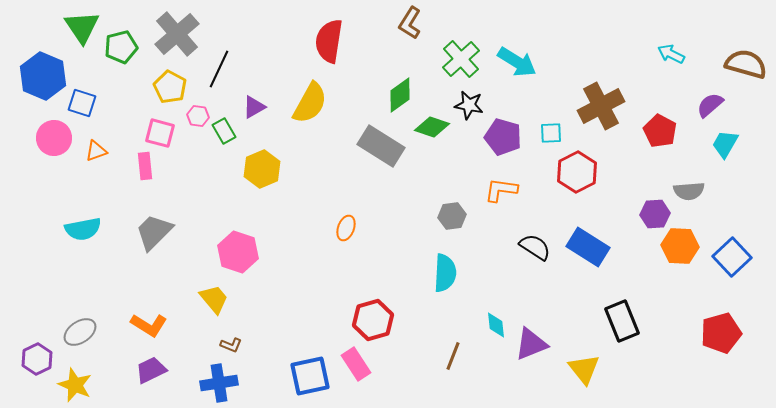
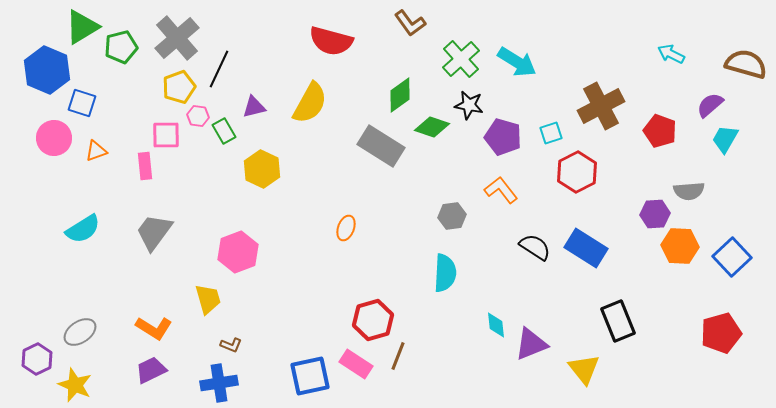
brown L-shape at (410, 23): rotated 68 degrees counterclockwise
green triangle at (82, 27): rotated 33 degrees clockwise
gray cross at (177, 34): moved 4 px down
red semicircle at (329, 41): moved 2 px right; rotated 84 degrees counterclockwise
blue hexagon at (43, 76): moved 4 px right, 6 px up
yellow pentagon at (170, 87): moved 9 px right; rotated 24 degrees clockwise
purple triangle at (254, 107): rotated 15 degrees clockwise
red pentagon at (660, 131): rotated 8 degrees counterclockwise
pink square at (160, 133): moved 6 px right, 2 px down; rotated 16 degrees counterclockwise
cyan square at (551, 133): rotated 15 degrees counterclockwise
cyan trapezoid at (725, 144): moved 5 px up
yellow hexagon at (262, 169): rotated 12 degrees counterclockwise
orange L-shape at (501, 190): rotated 44 degrees clockwise
cyan semicircle at (83, 229): rotated 21 degrees counterclockwise
gray trapezoid at (154, 232): rotated 9 degrees counterclockwise
blue rectangle at (588, 247): moved 2 px left, 1 px down
pink hexagon at (238, 252): rotated 21 degrees clockwise
yellow trapezoid at (214, 299): moved 6 px left; rotated 24 degrees clockwise
black rectangle at (622, 321): moved 4 px left
orange L-shape at (149, 325): moved 5 px right, 3 px down
brown line at (453, 356): moved 55 px left
pink rectangle at (356, 364): rotated 24 degrees counterclockwise
